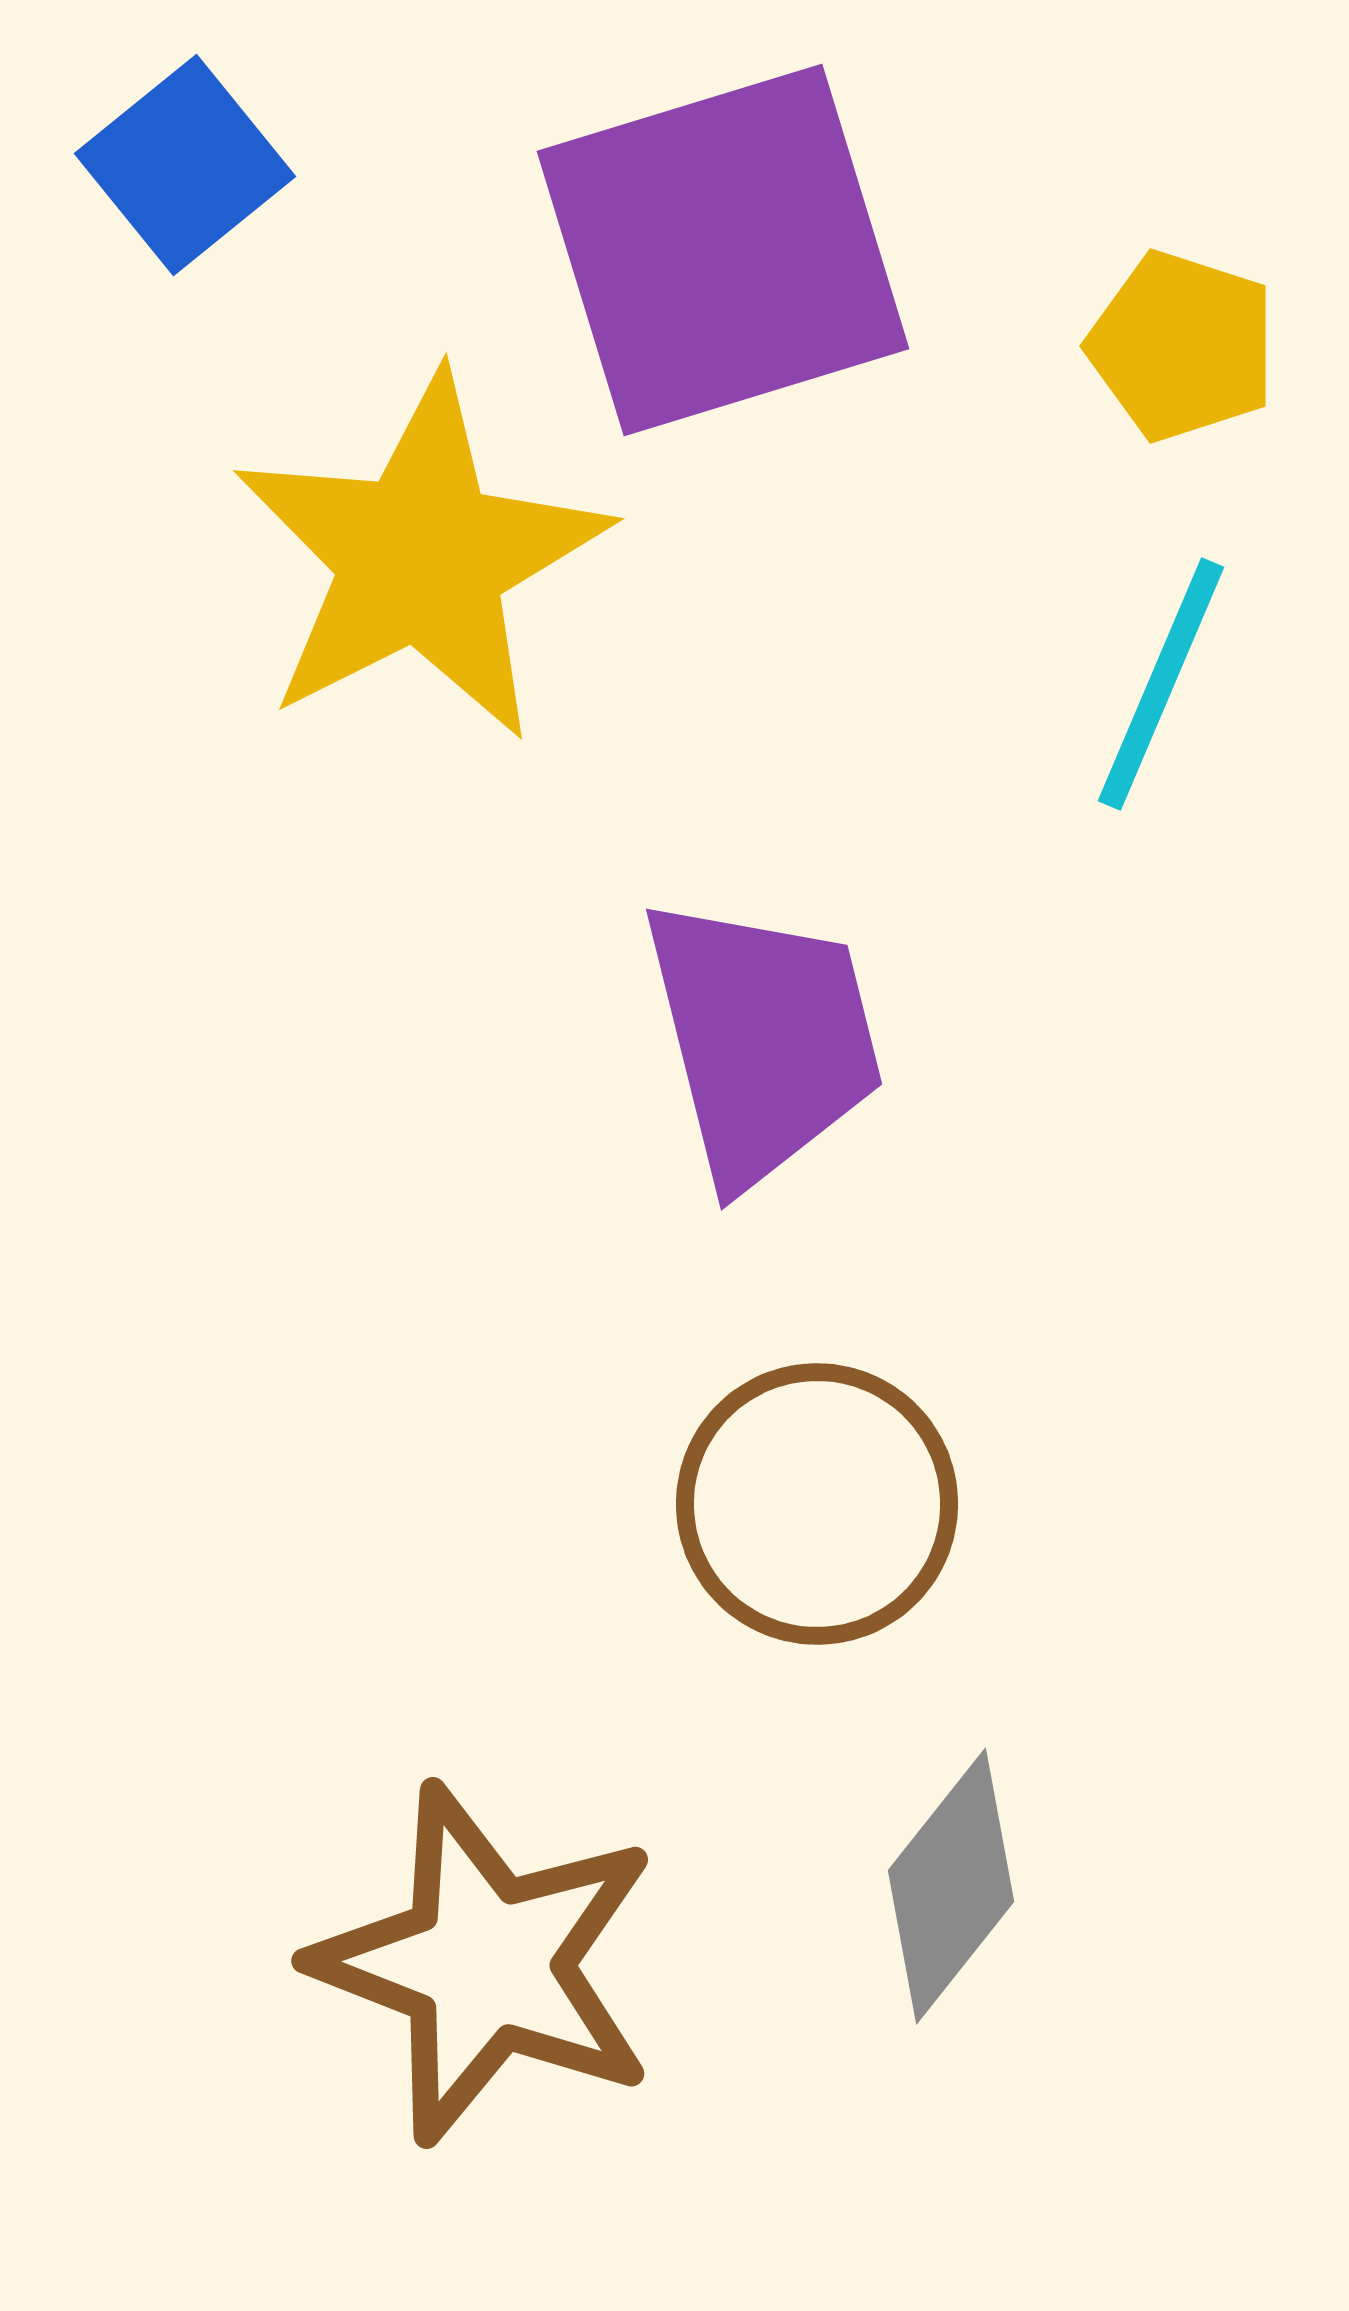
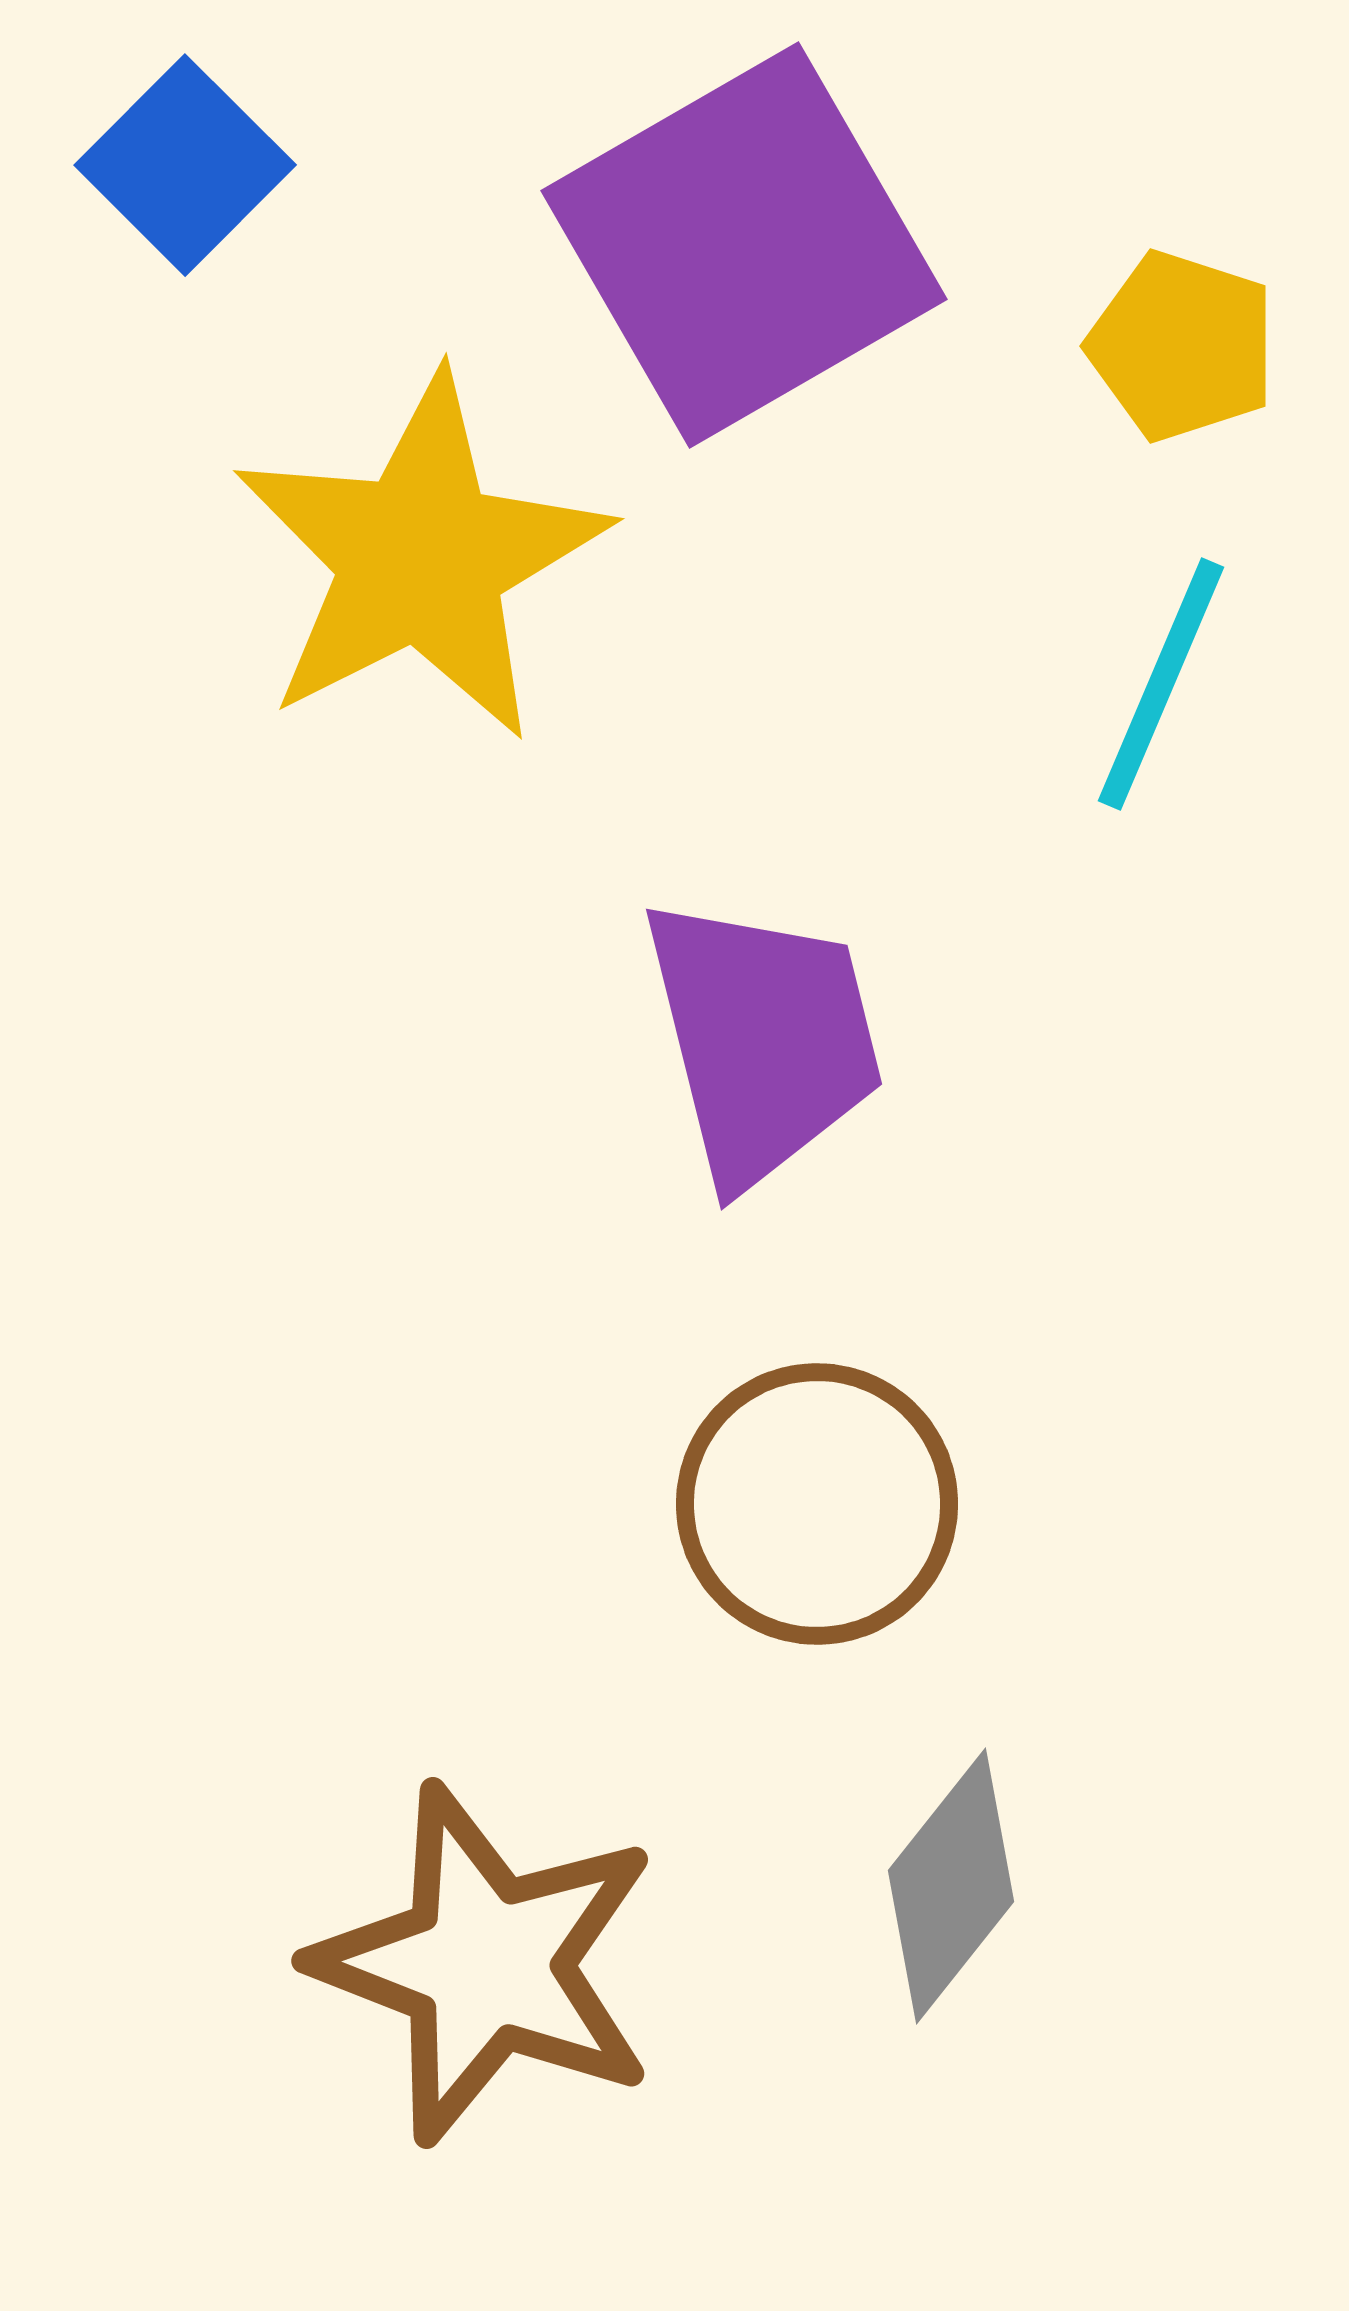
blue square: rotated 6 degrees counterclockwise
purple square: moved 21 px right, 5 px up; rotated 13 degrees counterclockwise
